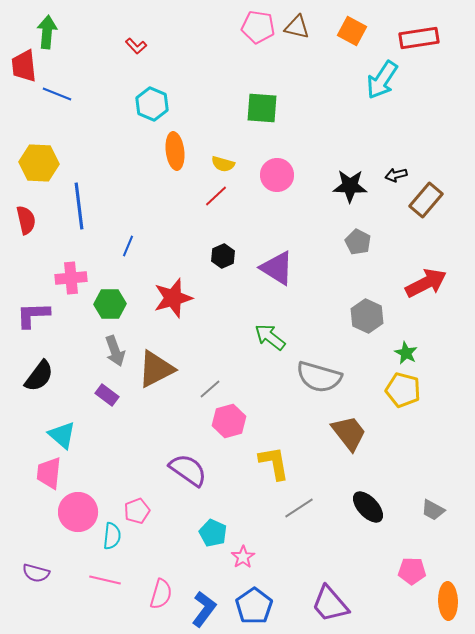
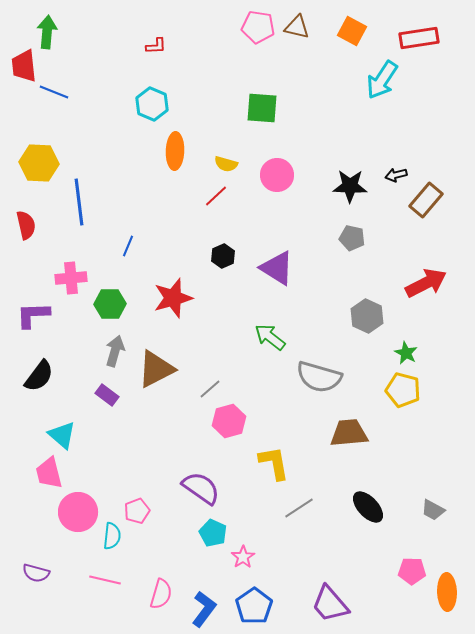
red L-shape at (136, 46): moved 20 px right; rotated 50 degrees counterclockwise
blue line at (57, 94): moved 3 px left, 2 px up
orange ellipse at (175, 151): rotated 9 degrees clockwise
yellow semicircle at (223, 164): moved 3 px right
blue line at (79, 206): moved 4 px up
red semicircle at (26, 220): moved 5 px down
gray pentagon at (358, 242): moved 6 px left, 4 px up; rotated 15 degrees counterclockwise
gray arrow at (115, 351): rotated 144 degrees counterclockwise
brown trapezoid at (349, 433): rotated 57 degrees counterclockwise
purple semicircle at (188, 470): moved 13 px right, 18 px down
pink trapezoid at (49, 473): rotated 20 degrees counterclockwise
orange ellipse at (448, 601): moved 1 px left, 9 px up
